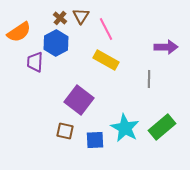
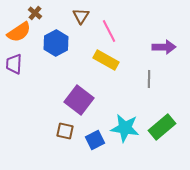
brown cross: moved 25 px left, 5 px up
pink line: moved 3 px right, 2 px down
purple arrow: moved 2 px left
purple trapezoid: moved 21 px left, 2 px down
cyan star: rotated 20 degrees counterclockwise
blue square: rotated 24 degrees counterclockwise
